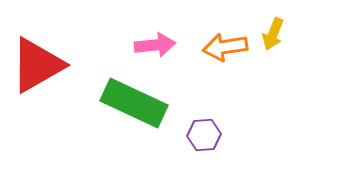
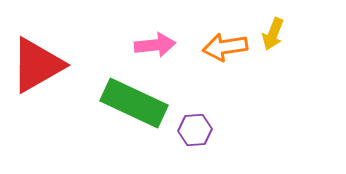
purple hexagon: moved 9 px left, 5 px up
